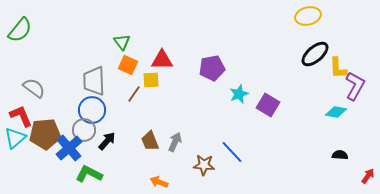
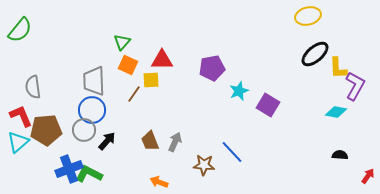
green triangle: rotated 18 degrees clockwise
gray semicircle: moved 1 px left, 1 px up; rotated 135 degrees counterclockwise
cyan star: moved 3 px up
brown pentagon: moved 1 px right, 4 px up
cyan triangle: moved 3 px right, 4 px down
blue cross: moved 21 px down; rotated 20 degrees clockwise
